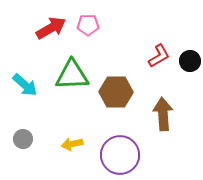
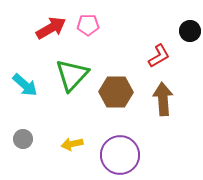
black circle: moved 30 px up
green triangle: rotated 45 degrees counterclockwise
brown arrow: moved 15 px up
